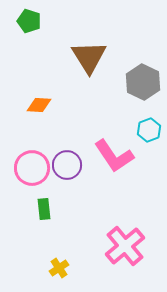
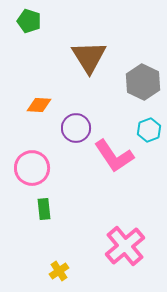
purple circle: moved 9 px right, 37 px up
yellow cross: moved 3 px down
